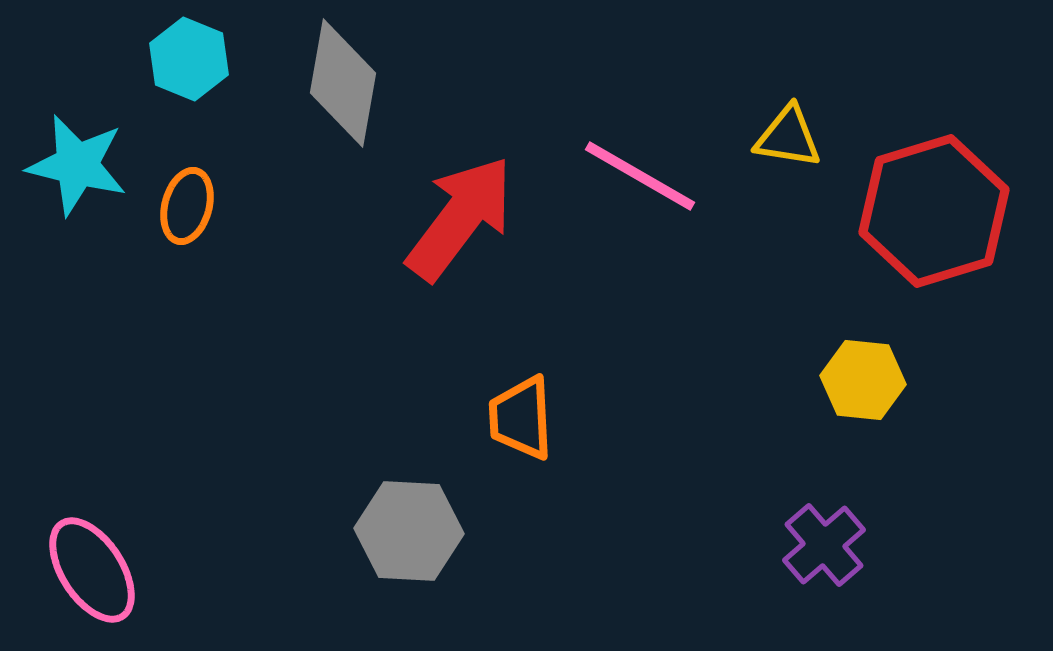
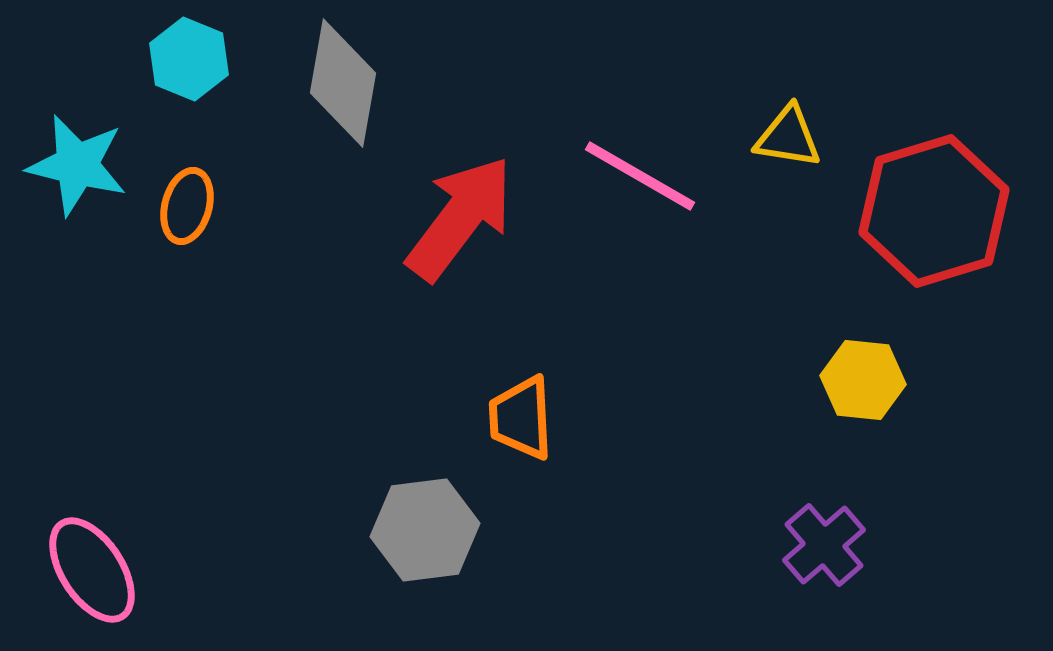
gray hexagon: moved 16 px right, 1 px up; rotated 10 degrees counterclockwise
